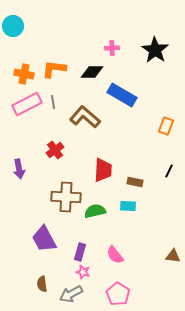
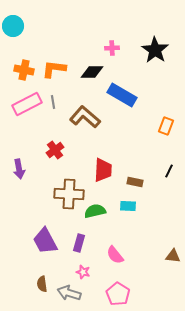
orange cross: moved 4 px up
brown cross: moved 3 px right, 3 px up
purple trapezoid: moved 1 px right, 2 px down
purple rectangle: moved 1 px left, 9 px up
gray arrow: moved 2 px left, 1 px up; rotated 45 degrees clockwise
